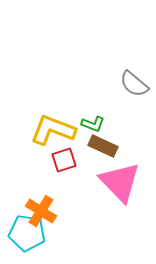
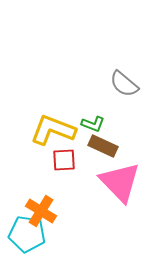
gray semicircle: moved 10 px left
red square: rotated 15 degrees clockwise
cyan pentagon: moved 1 px down
